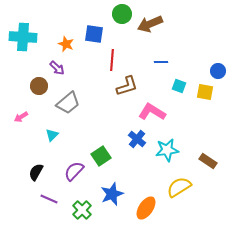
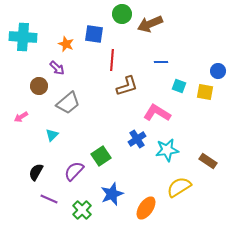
pink L-shape: moved 5 px right, 1 px down
blue cross: rotated 18 degrees clockwise
